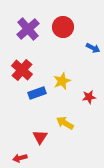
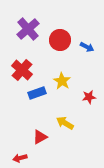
red circle: moved 3 px left, 13 px down
blue arrow: moved 6 px left, 1 px up
yellow star: rotated 18 degrees counterclockwise
red triangle: rotated 28 degrees clockwise
